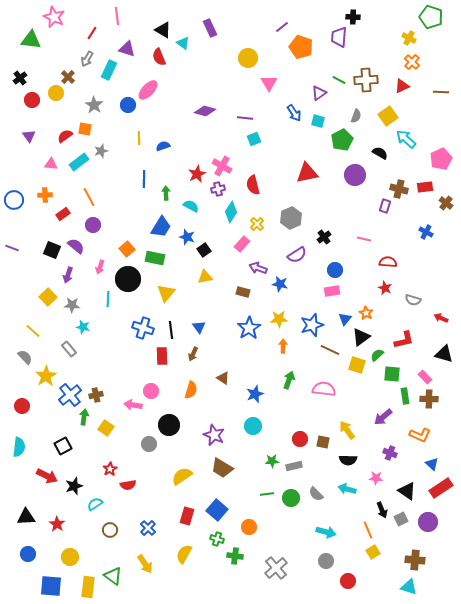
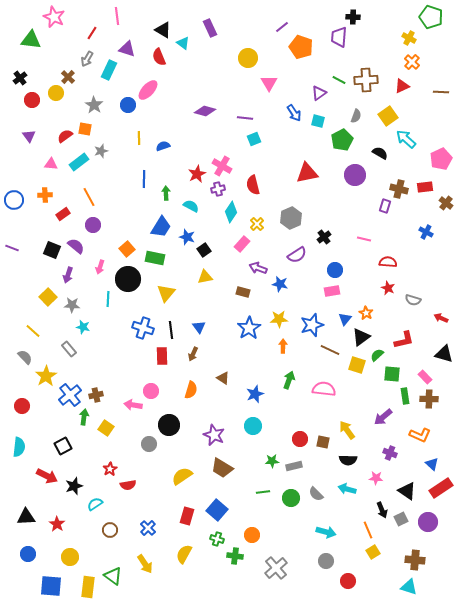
red star at (385, 288): moved 3 px right
green line at (267, 494): moved 4 px left, 2 px up
orange circle at (249, 527): moved 3 px right, 8 px down
